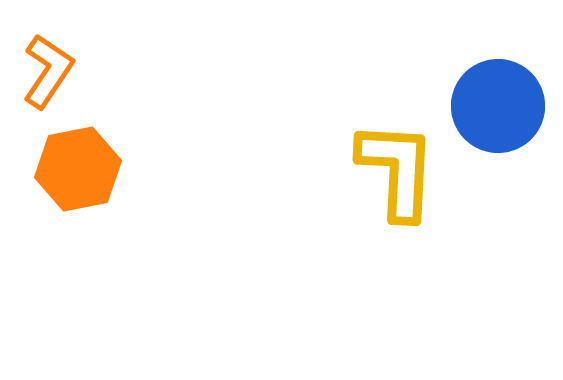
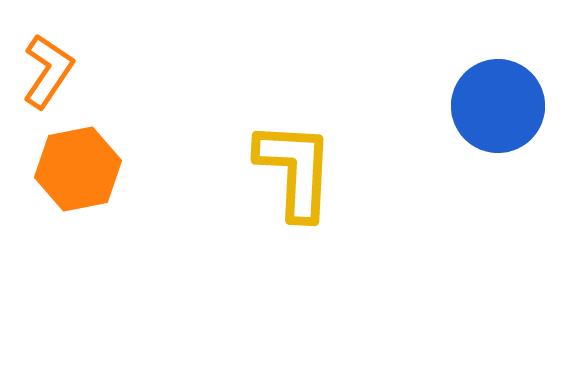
yellow L-shape: moved 102 px left
